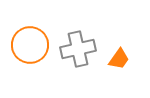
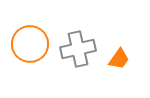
orange circle: moved 1 px up
